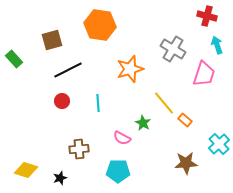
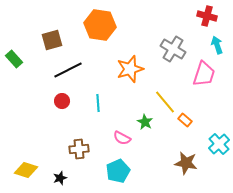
yellow line: moved 1 px right, 1 px up
green star: moved 2 px right, 1 px up
brown star: rotated 15 degrees clockwise
cyan pentagon: rotated 25 degrees counterclockwise
